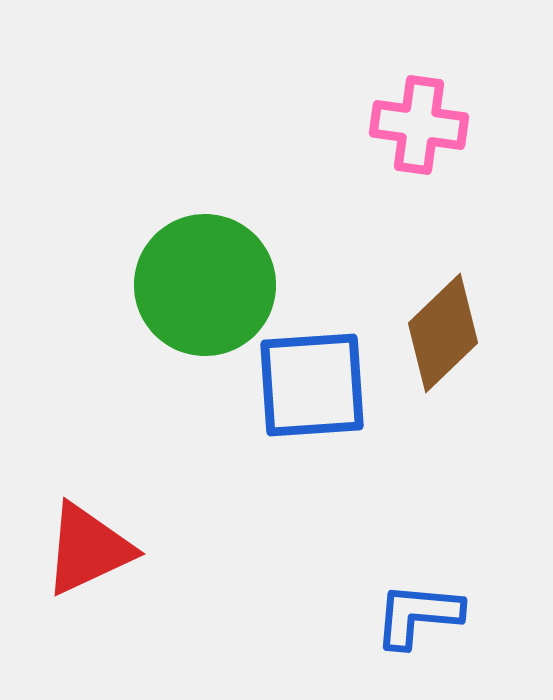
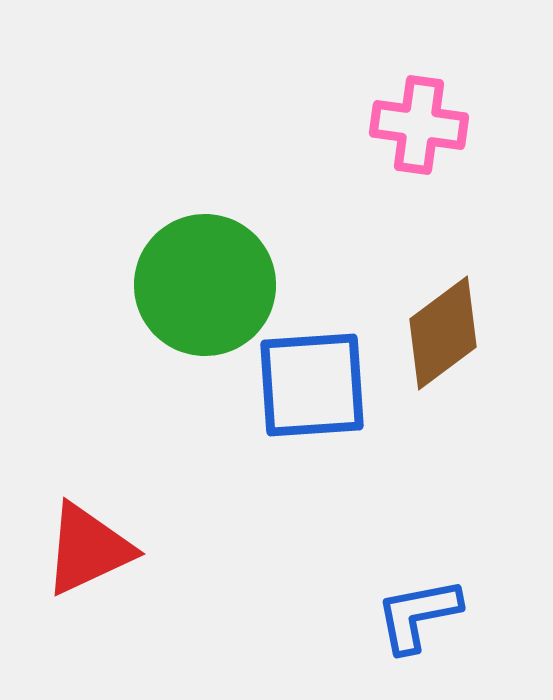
brown diamond: rotated 7 degrees clockwise
blue L-shape: rotated 16 degrees counterclockwise
